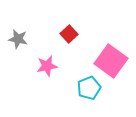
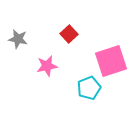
pink square: rotated 36 degrees clockwise
